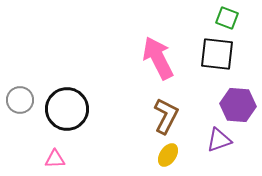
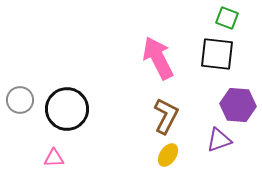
pink triangle: moved 1 px left, 1 px up
